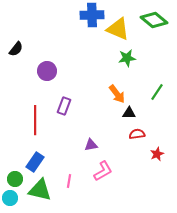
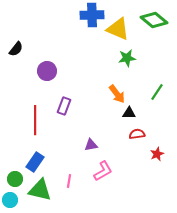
cyan circle: moved 2 px down
